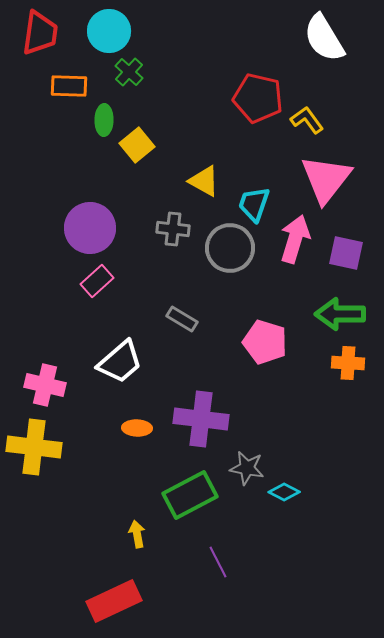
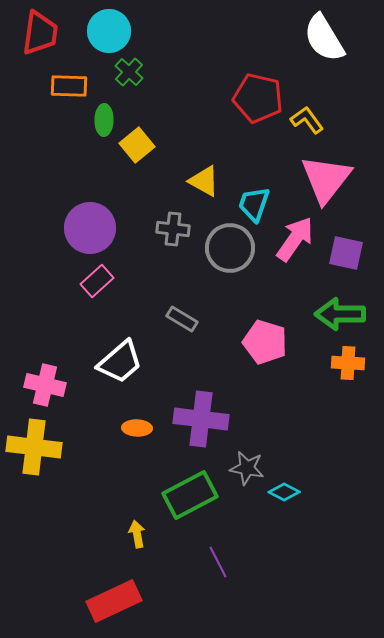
pink arrow: rotated 18 degrees clockwise
